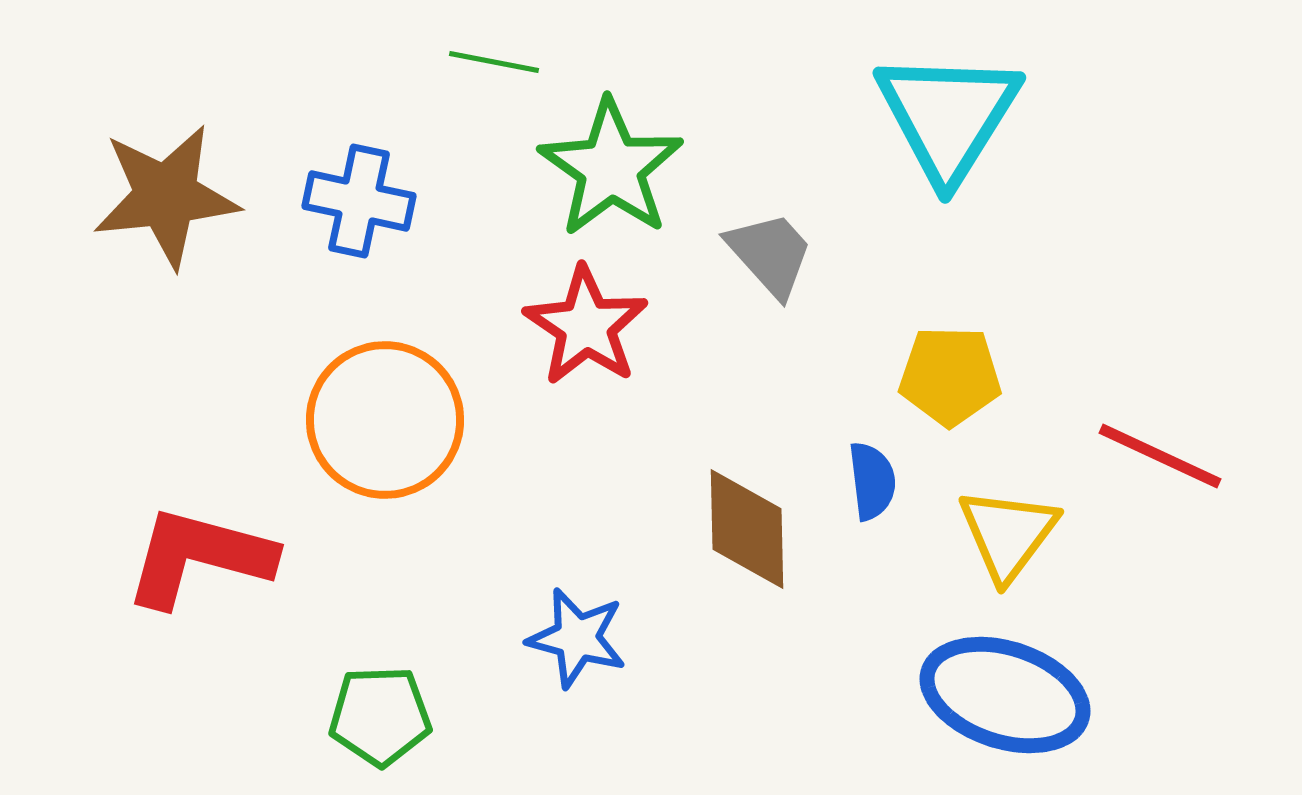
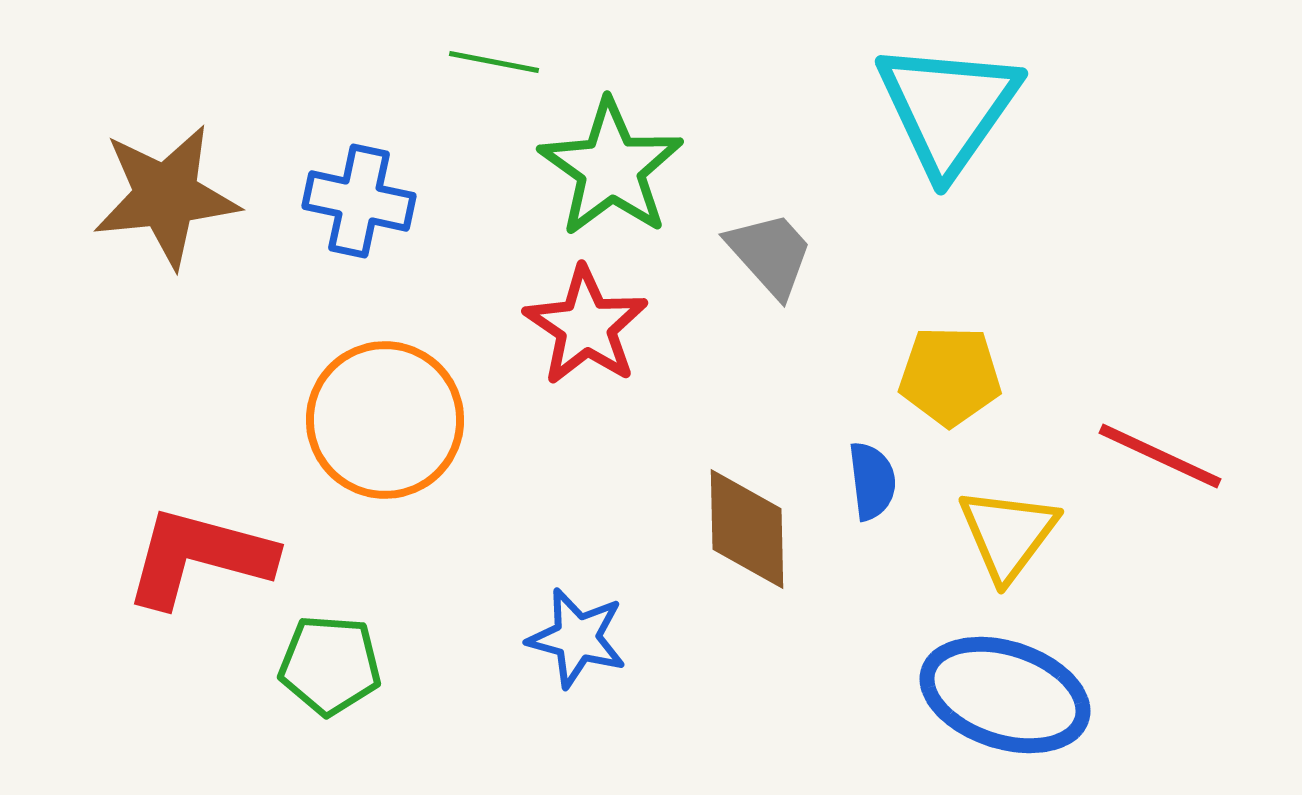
cyan triangle: moved 8 px up; rotated 3 degrees clockwise
green pentagon: moved 50 px left, 51 px up; rotated 6 degrees clockwise
